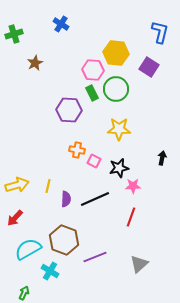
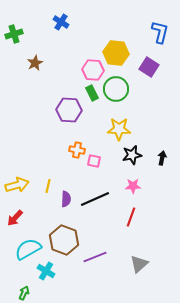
blue cross: moved 2 px up
pink square: rotated 16 degrees counterclockwise
black star: moved 13 px right, 13 px up
cyan cross: moved 4 px left
